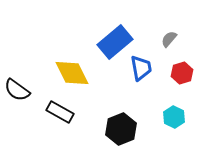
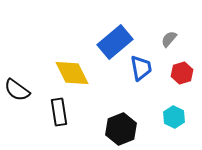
black rectangle: moved 1 px left; rotated 52 degrees clockwise
